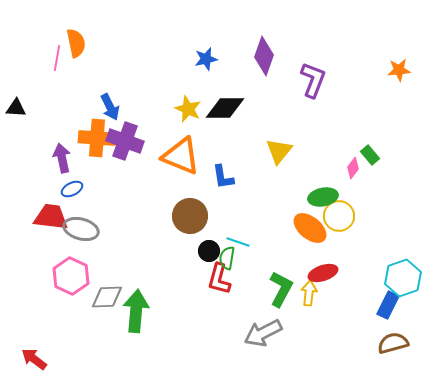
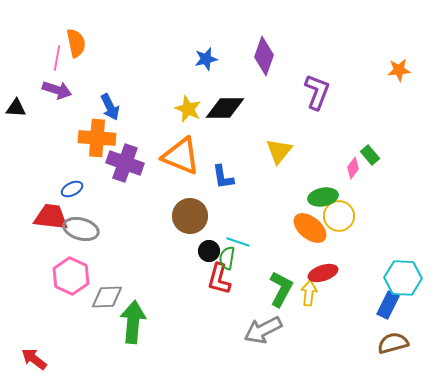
purple L-shape: moved 4 px right, 12 px down
purple cross: moved 22 px down
purple arrow: moved 5 px left, 68 px up; rotated 120 degrees clockwise
cyan hexagon: rotated 21 degrees clockwise
green arrow: moved 3 px left, 11 px down
gray arrow: moved 3 px up
